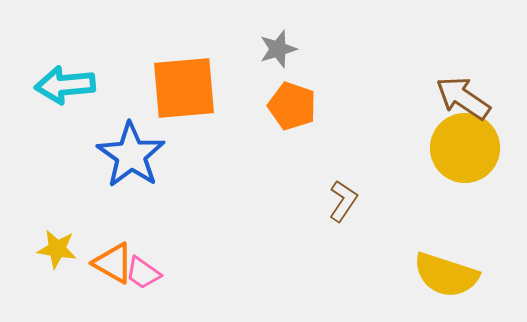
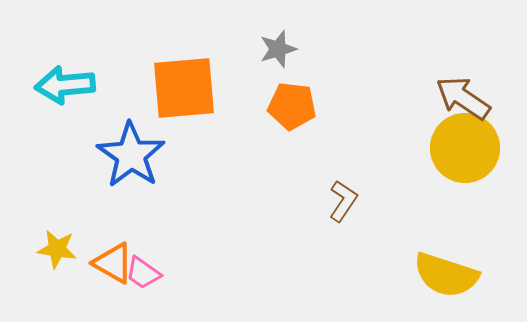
orange pentagon: rotated 12 degrees counterclockwise
